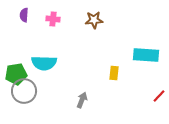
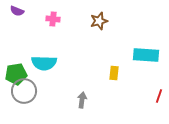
purple semicircle: moved 7 px left, 4 px up; rotated 72 degrees counterclockwise
brown star: moved 5 px right, 1 px down; rotated 12 degrees counterclockwise
red line: rotated 24 degrees counterclockwise
gray arrow: rotated 14 degrees counterclockwise
